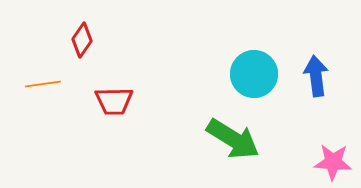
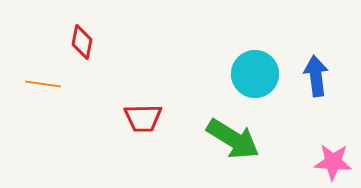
red diamond: moved 2 px down; rotated 24 degrees counterclockwise
cyan circle: moved 1 px right
orange line: rotated 16 degrees clockwise
red trapezoid: moved 29 px right, 17 px down
